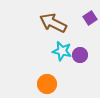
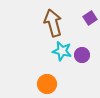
brown arrow: rotated 48 degrees clockwise
purple circle: moved 2 px right
